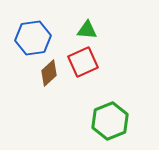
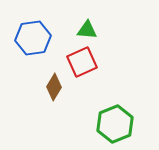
red square: moved 1 px left
brown diamond: moved 5 px right, 14 px down; rotated 16 degrees counterclockwise
green hexagon: moved 5 px right, 3 px down
